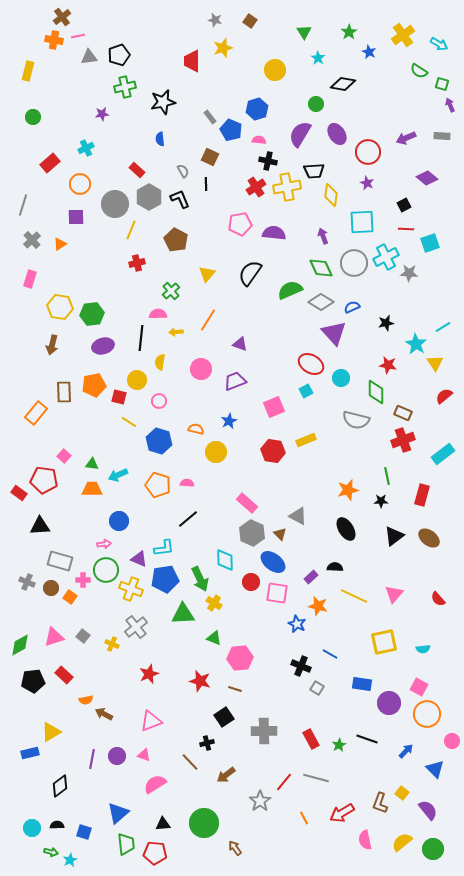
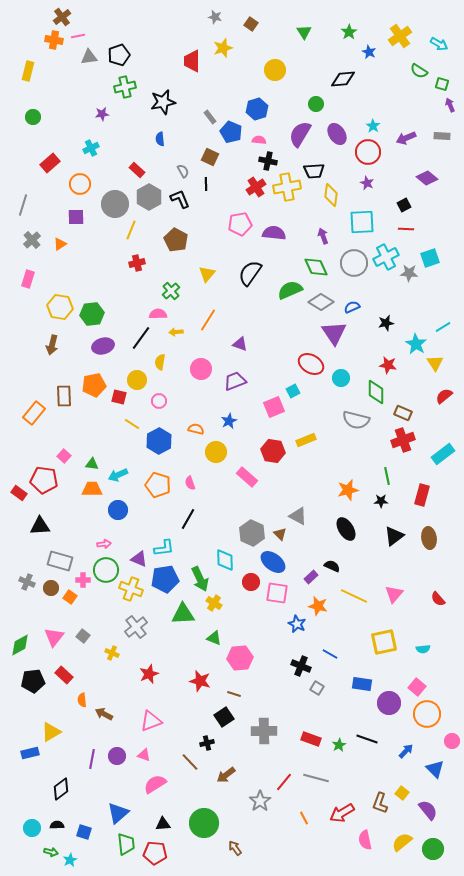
gray star at (215, 20): moved 3 px up
brown square at (250, 21): moved 1 px right, 3 px down
yellow cross at (403, 35): moved 3 px left, 1 px down
cyan star at (318, 58): moved 55 px right, 68 px down
black diamond at (343, 84): moved 5 px up; rotated 15 degrees counterclockwise
blue pentagon at (231, 130): moved 2 px down
cyan cross at (86, 148): moved 5 px right
cyan square at (430, 243): moved 15 px down
green diamond at (321, 268): moved 5 px left, 1 px up
pink rectangle at (30, 279): moved 2 px left
purple triangle at (334, 333): rotated 8 degrees clockwise
black line at (141, 338): rotated 30 degrees clockwise
cyan square at (306, 391): moved 13 px left
brown rectangle at (64, 392): moved 4 px down
orange rectangle at (36, 413): moved 2 px left
yellow line at (129, 422): moved 3 px right, 2 px down
blue hexagon at (159, 441): rotated 15 degrees clockwise
pink semicircle at (187, 483): moved 3 px right; rotated 112 degrees counterclockwise
pink rectangle at (247, 503): moved 26 px up
black line at (188, 519): rotated 20 degrees counterclockwise
blue circle at (119, 521): moved 1 px left, 11 px up
brown ellipse at (429, 538): rotated 45 degrees clockwise
black semicircle at (335, 567): moved 3 px left, 1 px up; rotated 21 degrees clockwise
pink triangle at (54, 637): rotated 35 degrees counterclockwise
yellow cross at (112, 644): moved 9 px down
pink square at (419, 687): moved 2 px left; rotated 12 degrees clockwise
brown line at (235, 689): moved 1 px left, 5 px down
orange semicircle at (86, 700): moved 4 px left; rotated 96 degrees clockwise
red rectangle at (311, 739): rotated 42 degrees counterclockwise
black diamond at (60, 786): moved 1 px right, 3 px down
